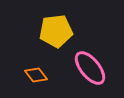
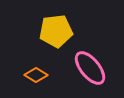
orange diamond: rotated 20 degrees counterclockwise
